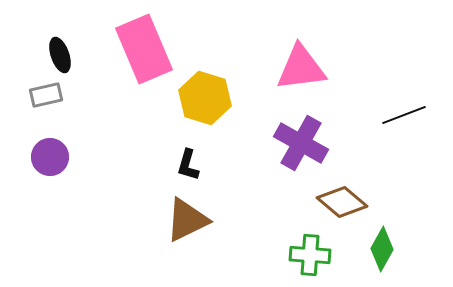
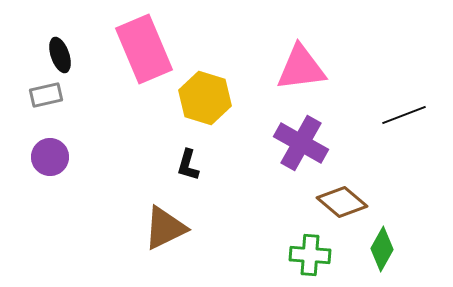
brown triangle: moved 22 px left, 8 px down
